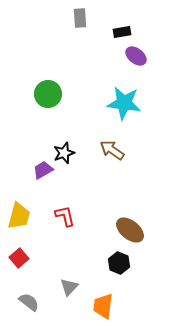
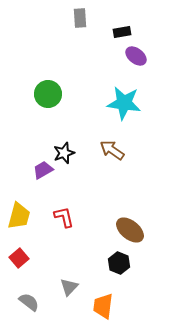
red L-shape: moved 1 px left, 1 px down
